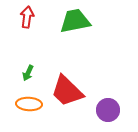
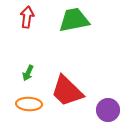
green trapezoid: moved 1 px left, 1 px up
